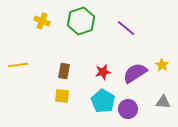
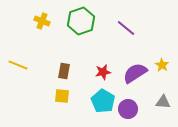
yellow line: rotated 30 degrees clockwise
